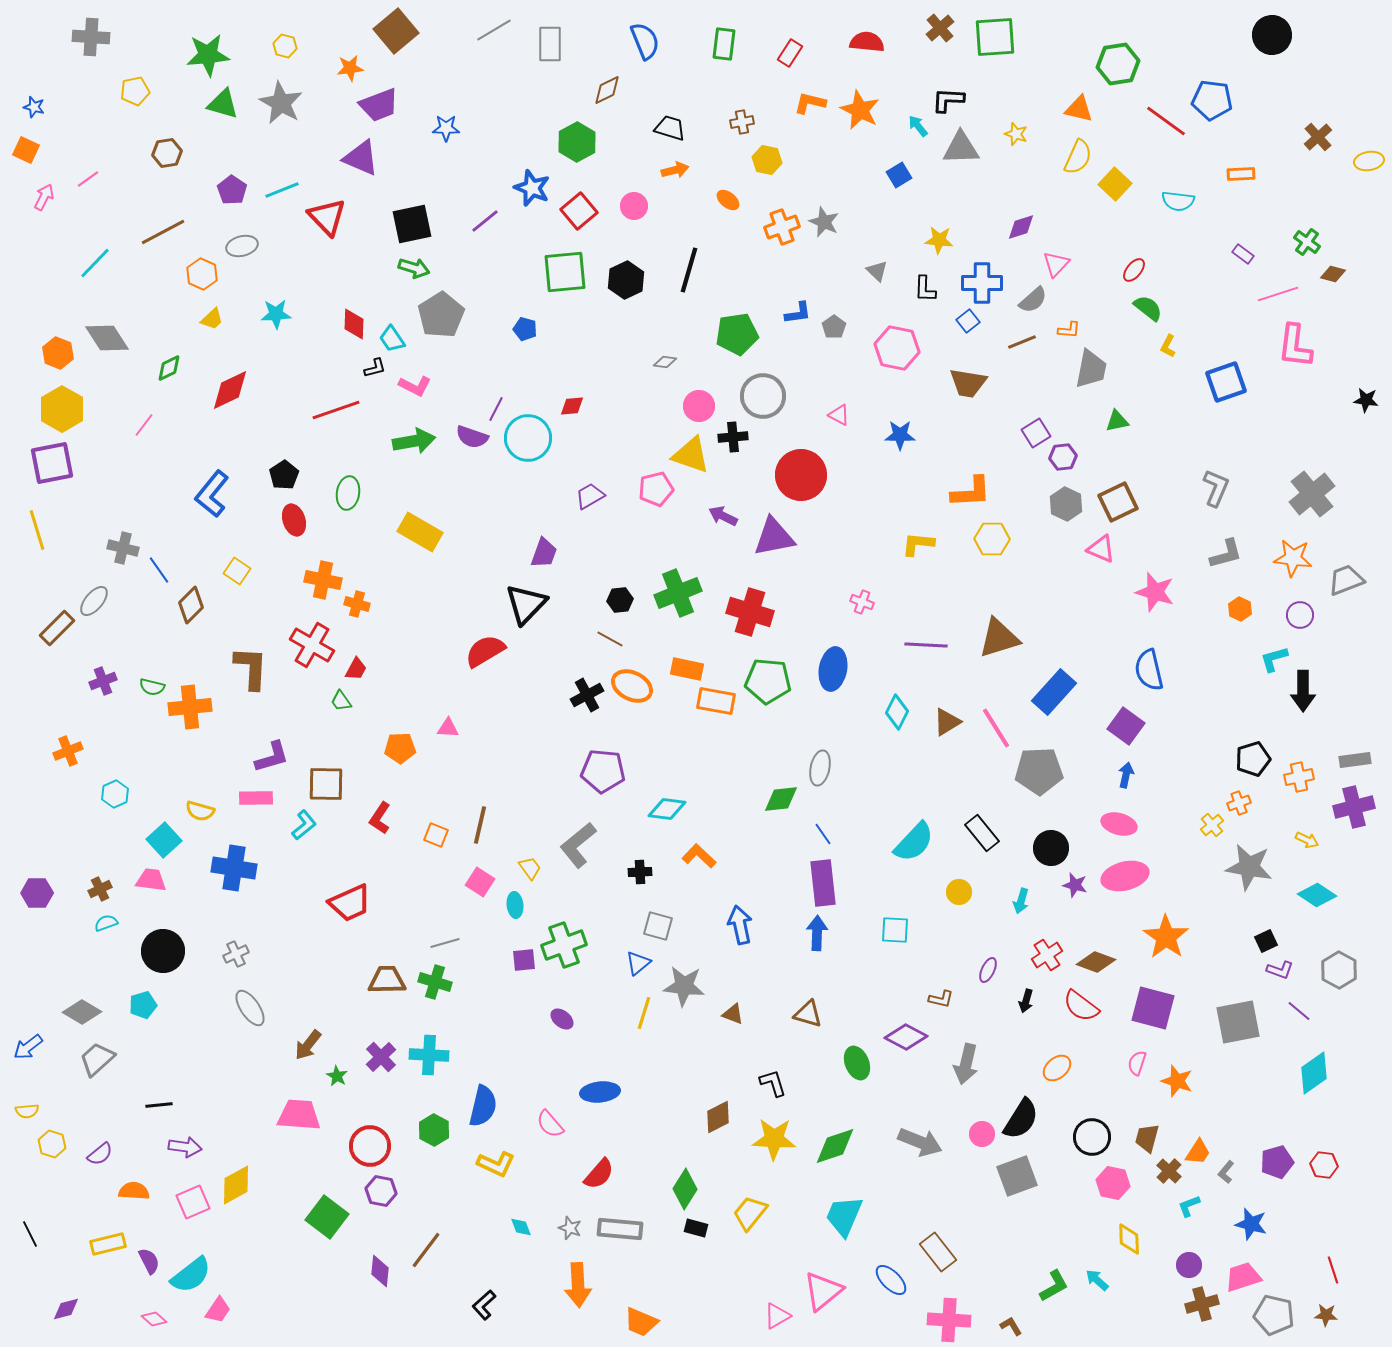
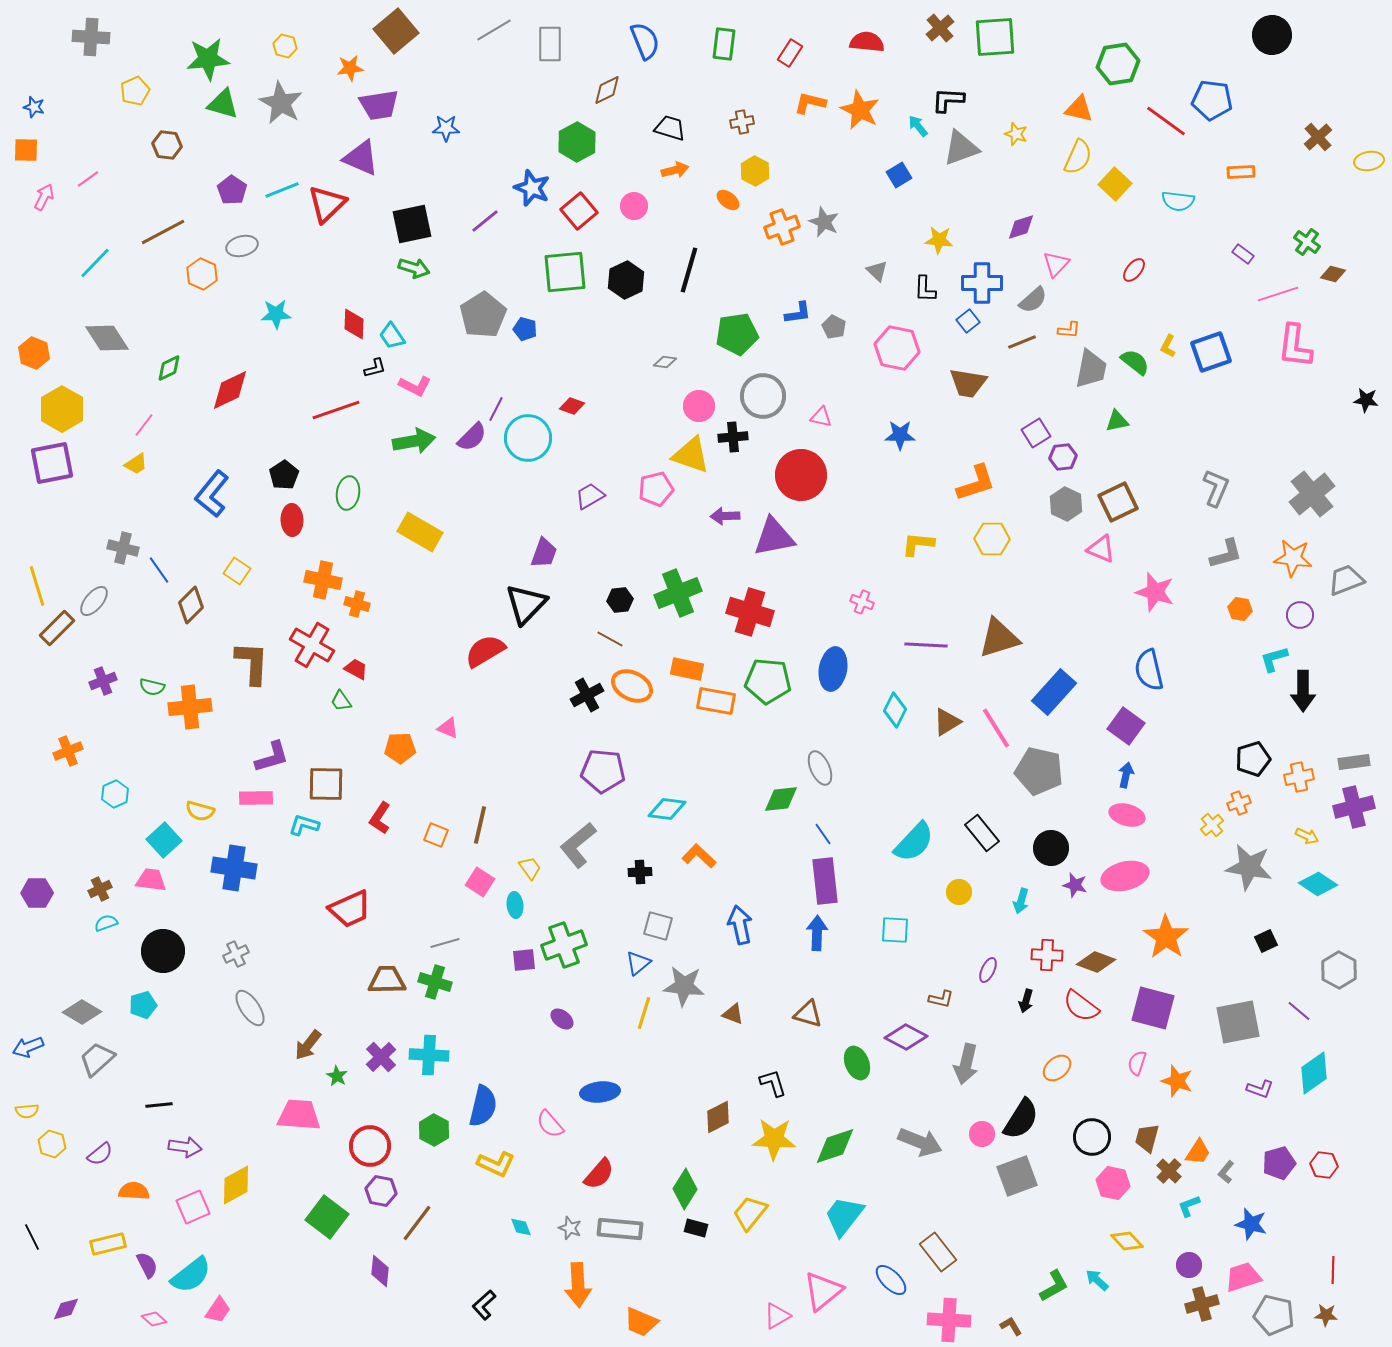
green star at (208, 55): moved 4 px down
yellow pentagon at (135, 91): rotated 12 degrees counterclockwise
purple trapezoid at (379, 105): rotated 12 degrees clockwise
gray triangle at (961, 148): rotated 18 degrees counterclockwise
orange square at (26, 150): rotated 24 degrees counterclockwise
brown hexagon at (167, 153): moved 8 px up; rotated 16 degrees clockwise
yellow hexagon at (767, 160): moved 12 px left, 11 px down; rotated 16 degrees clockwise
orange rectangle at (1241, 174): moved 2 px up
red triangle at (327, 217): moved 13 px up; rotated 30 degrees clockwise
green semicircle at (1148, 308): moved 13 px left, 54 px down
gray pentagon at (441, 315): moved 42 px right
yellow trapezoid at (212, 319): moved 76 px left, 145 px down; rotated 10 degrees clockwise
gray pentagon at (834, 327): rotated 10 degrees counterclockwise
cyan trapezoid at (392, 339): moved 3 px up
orange hexagon at (58, 353): moved 24 px left
blue square at (1226, 382): moved 15 px left, 30 px up
red diamond at (572, 406): rotated 25 degrees clockwise
pink triangle at (839, 415): moved 18 px left, 2 px down; rotated 15 degrees counterclockwise
purple semicircle at (472, 437): rotated 64 degrees counterclockwise
orange L-shape at (971, 492): moved 5 px right, 9 px up; rotated 15 degrees counterclockwise
purple arrow at (723, 516): moved 2 px right; rotated 28 degrees counterclockwise
red ellipse at (294, 520): moved 2 px left; rotated 16 degrees clockwise
yellow line at (37, 530): moved 56 px down
orange hexagon at (1240, 609): rotated 15 degrees counterclockwise
brown L-shape at (251, 668): moved 1 px right, 5 px up
red trapezoid at (356, 669): rotated 90 degrees counterclockwise
cyan diamond at (897, 712): moved 2 px left, 2 px up
pink triangle at (448, 728): rotated 20 degrees clockwise
gray rectangle at (1355, 760): moved 1 px left, 2 px down
gray ellipse at (820, 768): rotated 36 degrees counterclockwise
gray pentagon at (1039, 771): rotated 15 degrees clockwise
pink ellipse at (1119, 824): moved 8 px right, 9 px up
cyan L-shape at (304, 825): rotated 124 degrees counterclockwise
yellow arrow at (1307, 840): moved 4 px up
purple rectangle at (823, 883): moved 2 px right, 2 px up
cyan diamond at (1317, 895): moved 1 px right, 11 px up
red trapezoid at (350, 903): moved 6 px down
red cross at (1047, 955): rotated 36 degrees clockwise
purple L-shape at (1280, 970): moved 20 px left, 119 px down
blue arrow at (28, 1047): rotated 16 degrees clockwise
purple pentagon at (1277, 1162): moved 2 px right, 1 px down
pink square at (193, 1202): moved 5 px down
cyan trapezoid at (844, 1216): rotated 15 degrees clockwise
black line at (30, 1234): moved 2 px right, 3 px down
yellow diamond at (1129, 1239): moved 2 px left, 2 px down; rotated 40 degrees counterclockwise
brown line at (426, 1250): moved 9 px left, 27 px up
purple semicircle at (149, 1261): moved 2 px left, 4 px down
red line at (1333, 1270): rotated 20 degrees clockwise
